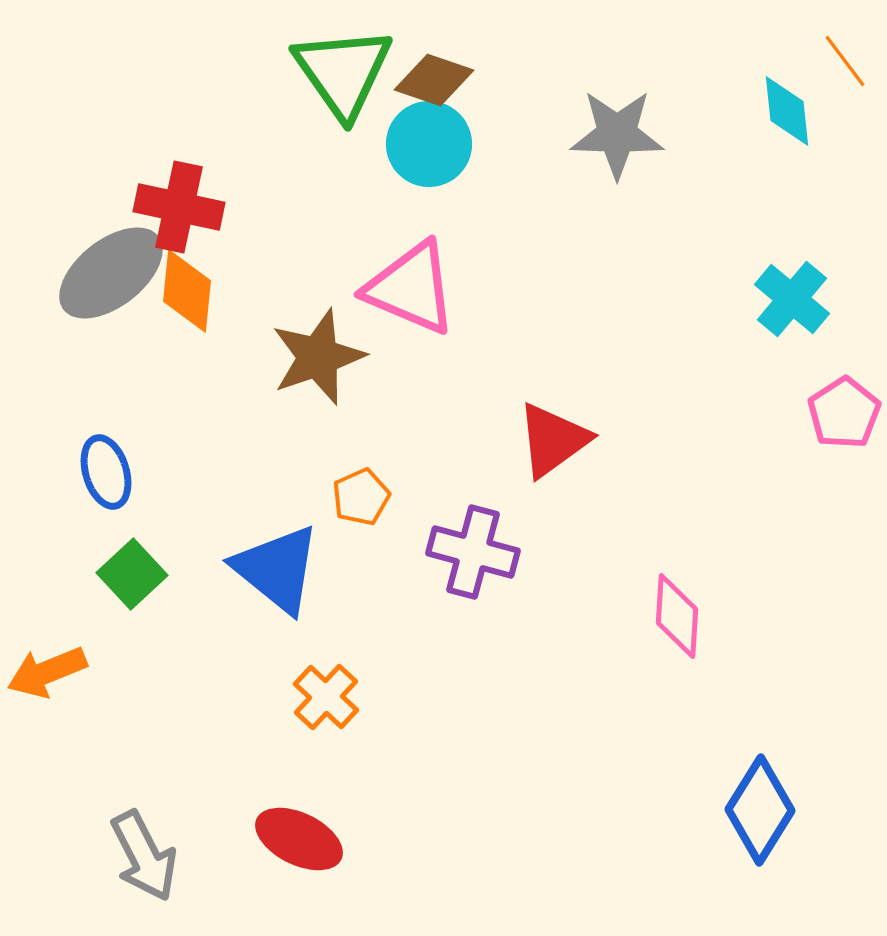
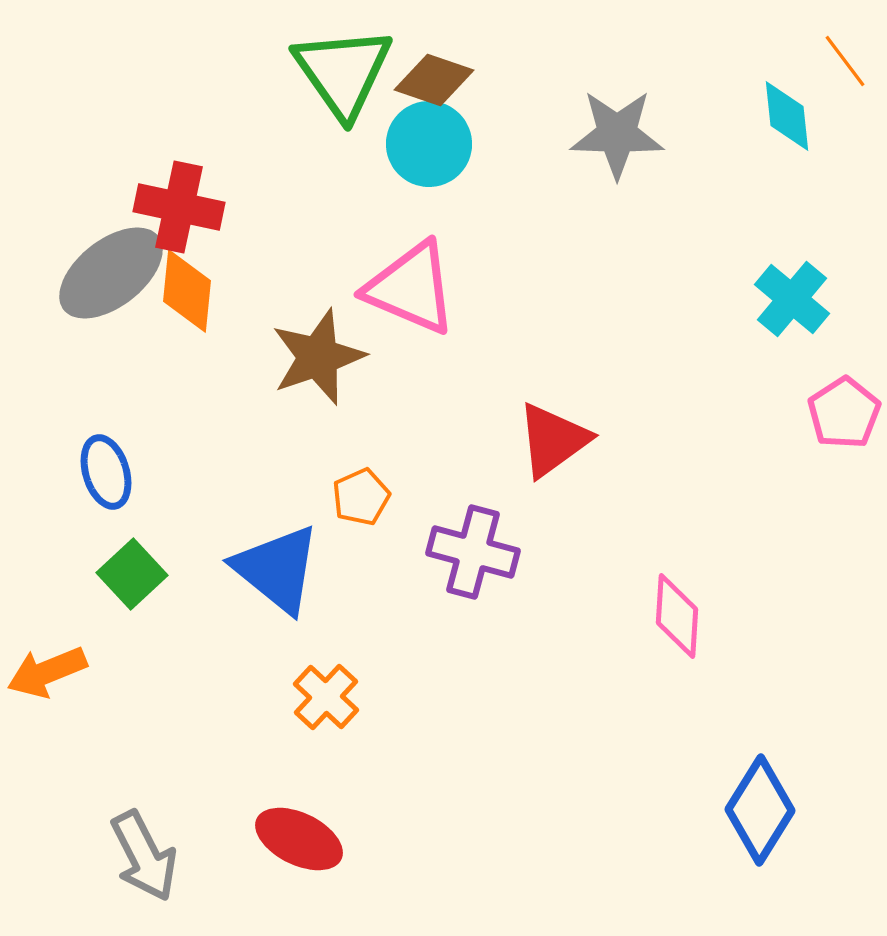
cyan diamond: moved 5 px down
